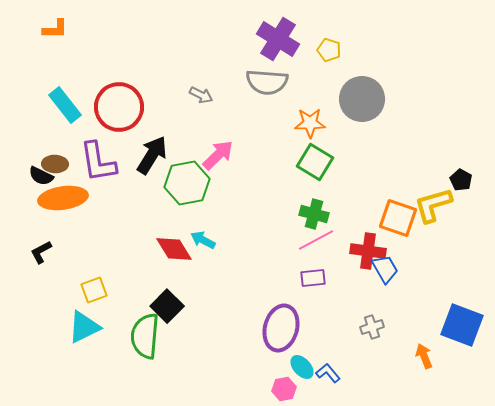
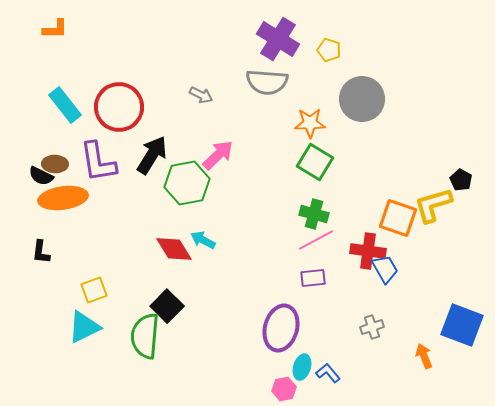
black L-shape: rotated 55 degrees counterclockwise
cyan ellipse: rotated 60 degrees clockwise
